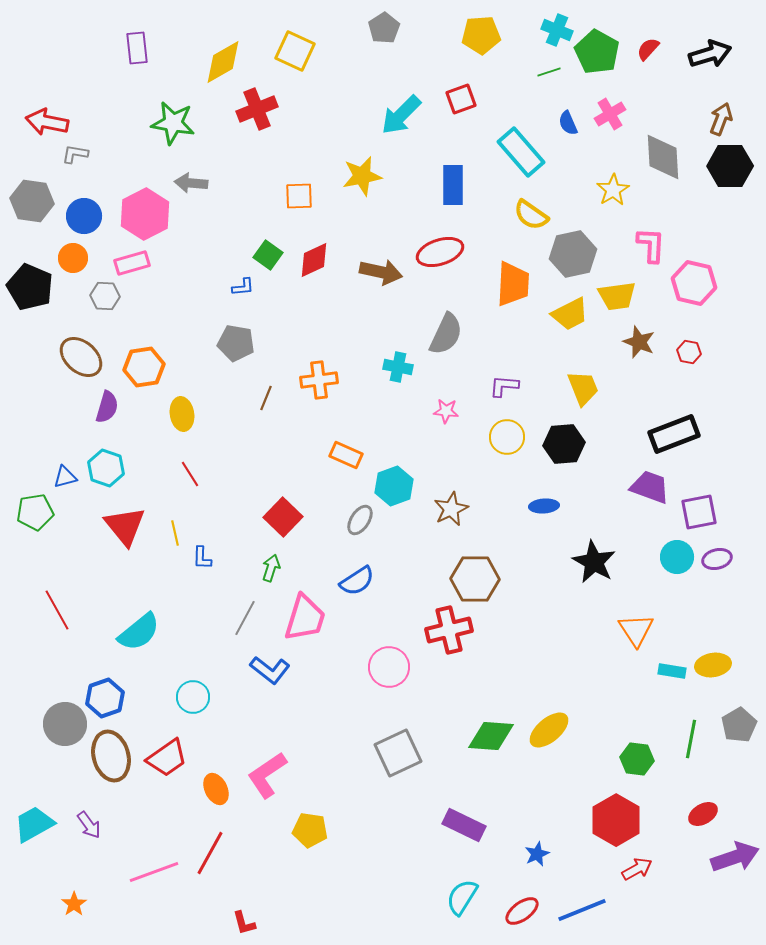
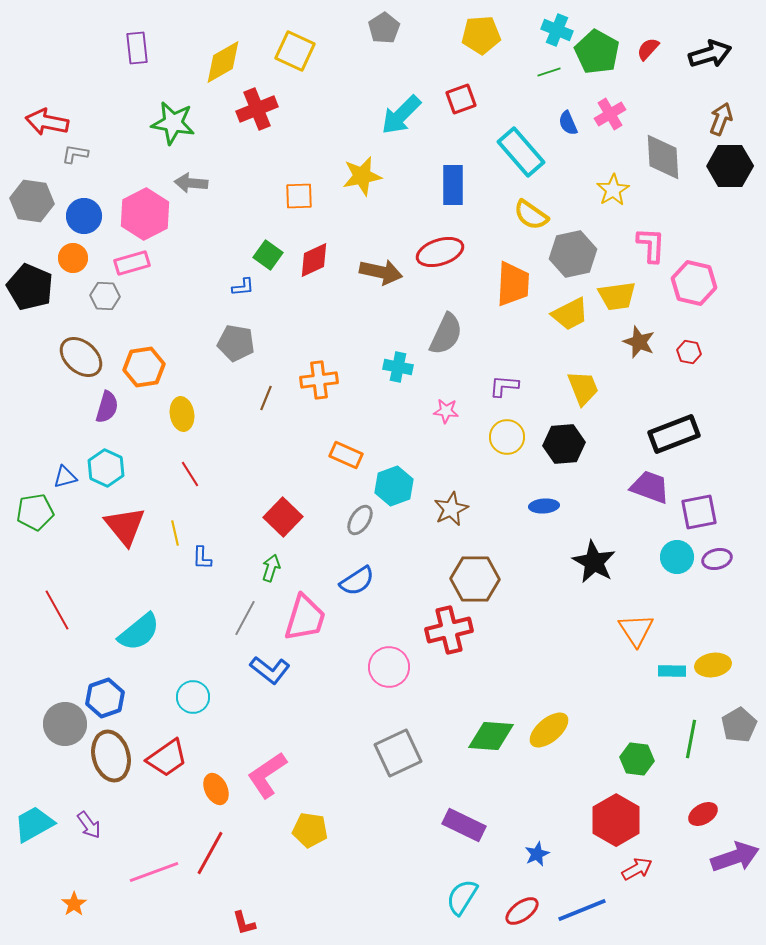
cyan hexagon at (106, 468): rotated 6 degrees clockwise
cyan rectangle at (672, 671): rotated 8 degrees counterclockwise
